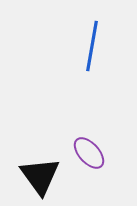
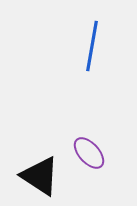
black triangle: rotated 21 degrees counterclockwise
